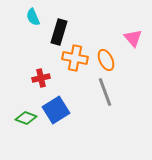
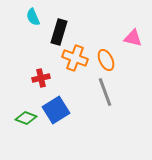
pink triangle: rotated 36 degrees counterclockwise
orange cross: rotated 10 degrees clockwise
